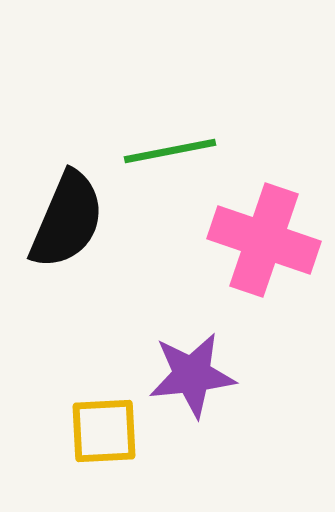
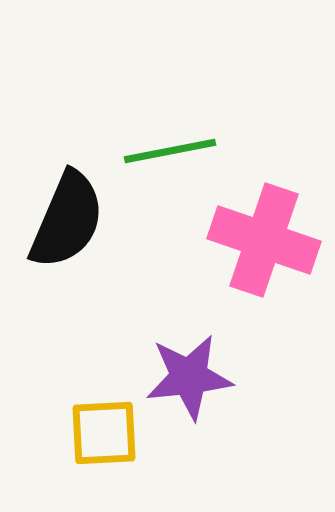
purple star: moved 3 px left, 2 px down
yellow square: moved 2 px down
